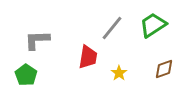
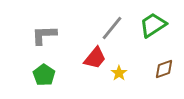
gray L-shape: moved 7 px right, 5 px up
red trapezoid: moved 7 px right, 1 px down; rotated 30 degrees clockwise
green pentagon: moved 18 px right
